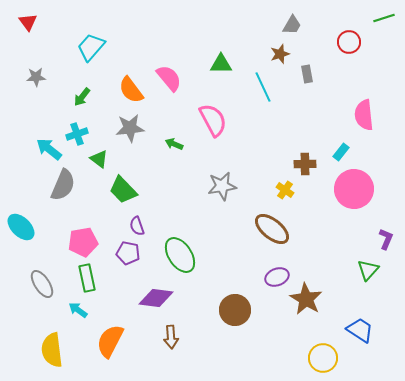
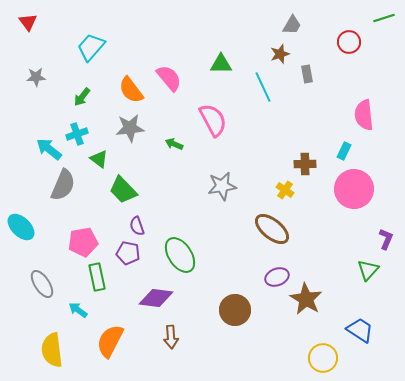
cyan rectangle at (341, 152): moved 3 px right, 1 px up; rotated 12 degrees counterclockwise
green rectangle at (87, 278): moved 10 px right, 1 px up
